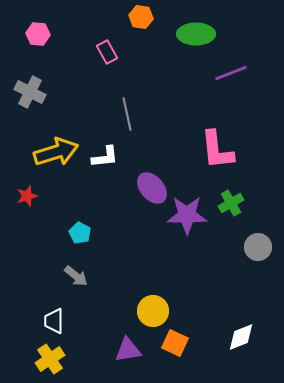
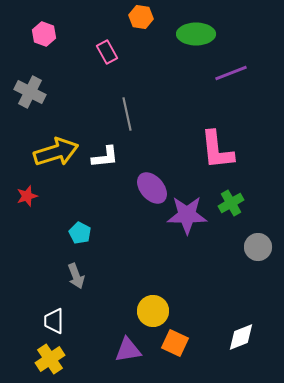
pink hexagon: moved 6 px right; rotated 15 degrees clockwise
gray arrow: rotated 30 degrees clockwise
